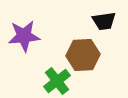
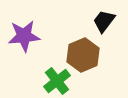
black trapezoid: rotated 135 degrees clockwise
brown hexagon: rotated 20 degrees counterclockwise
